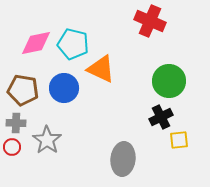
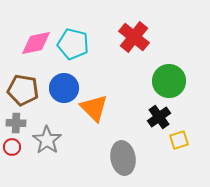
red cross: moved 16 px left, 16 px down; rotated 16 degrees clockwise
orange triangle: moved 7 px left, 39 px down; rotated 20 degrees clockwise
black cross: moved 2 px left; rotated 10 degrees counterclockwise
yellow square: rotated 12 degrees counterclockwise
gray ellipse: moved 1 px up; rotated 16 degrees counterclockwise
